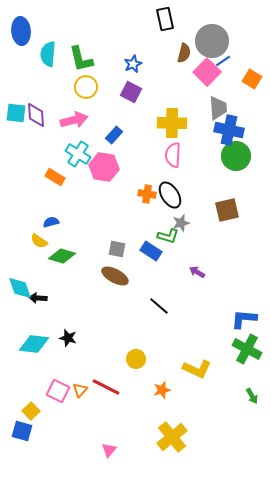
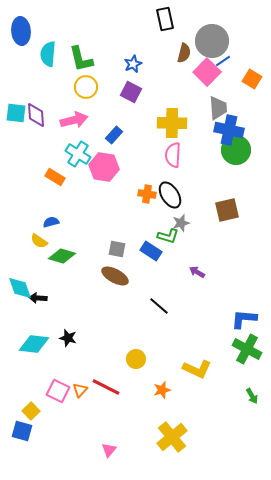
green circle at (236, 156): moved 6 px up
